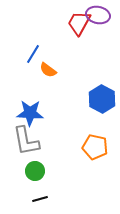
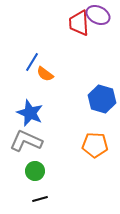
purple ellipse: rotated 15 degrees clockwise
red trapezoid: rotated 32 degrees counterclockwise
blue line: moved 1 px left, 8 px down
orange semicircle: moved 3 px left, 4 px down
blue hexagon: rotated 12 degrees counterclockwise
blue star: rotated 20 degrees clockwise
gray L-shape: rotated 124 degrees clockwise
orange pentagon: moved 2 px up; rotated 10 degrees counterclockwise
